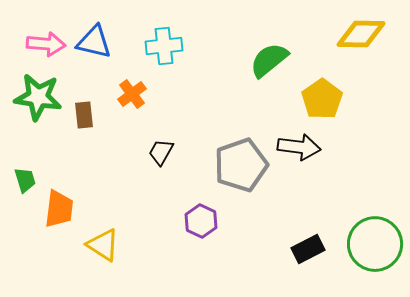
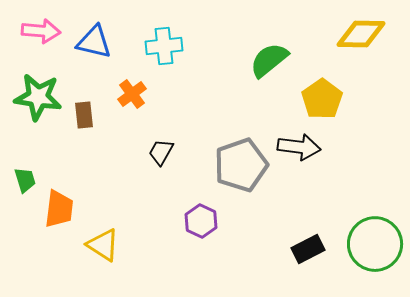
pink arrow: moved 5 px left, 13 px up
